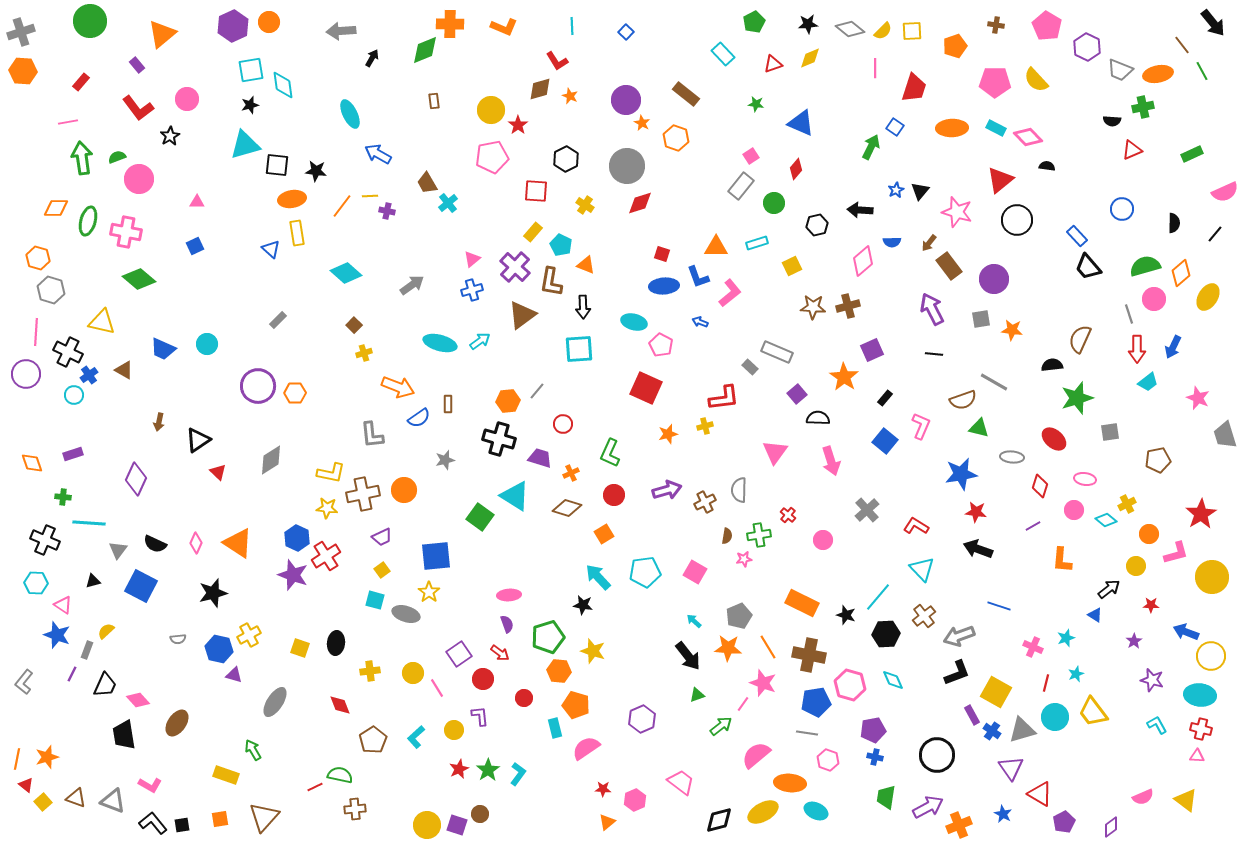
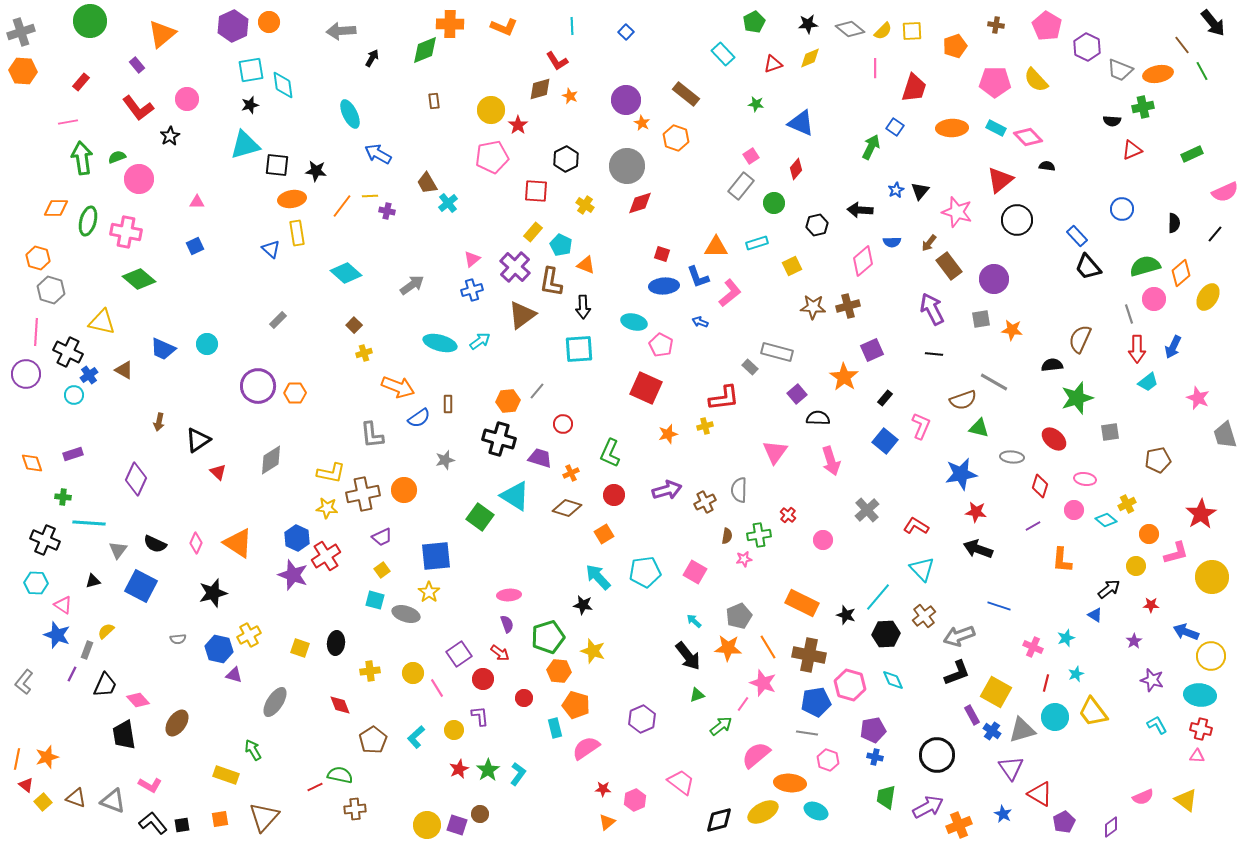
gray rectangle at (777, 352): rotated 8 degrees counterclockwise
